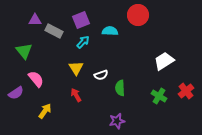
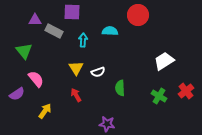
purple square: moved 9 px left, 8 px up; rotated 24 degrees clockwise
cyan arrow: moved 2 px up; rotated 40 degrees counterclockwise
white semicircle: moved 3 px left, 3 px up
purple semicircle: moved 1 px right, 1 px down
purple star: moved 10 px left, 3 px down; rotated 21 degrees clockwise
